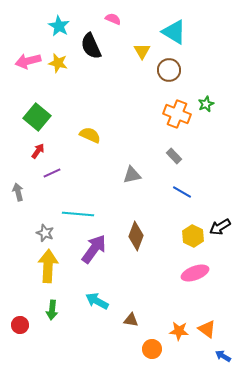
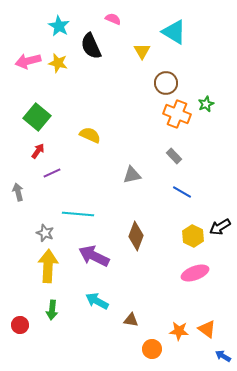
brown circle: moved 3 px left, 13 px down
purple arrow: moved 7 px down; rotated 100 degrees counterclockwise
